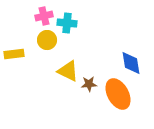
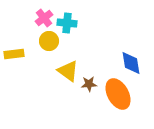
pink cross: moved 2 px down; rotated 24 degrees counterclockwise
yellow circle: moved 2 px right, 1 px down
yellow triangle: rotated 10 degrees clockwise
